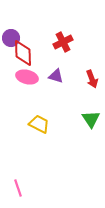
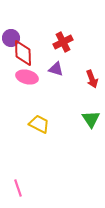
purple triangle: moved 7 px up
